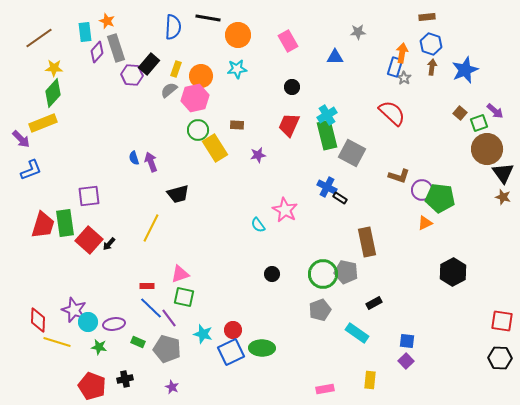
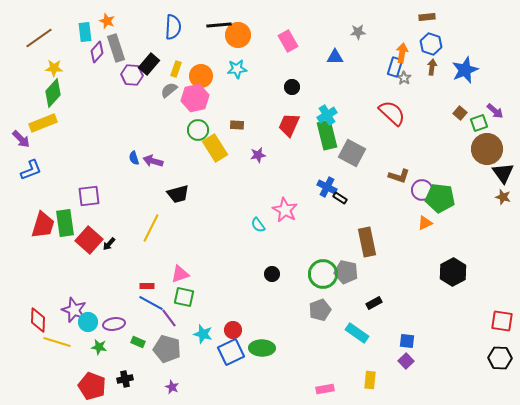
black line at (208, 18): moved 11 px right, 7 px down; rotated 15 degrees counterclockwise
purple arrow at (151, 162): moved 2 px right, 1 px up; rotated 54 degrees counterclockwise
blue line at (151, 308): moved 5 px up; rotated 15 degrees counterclockwise
